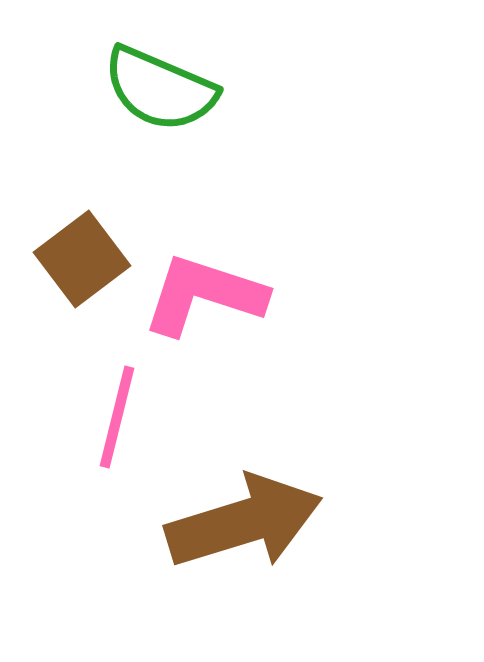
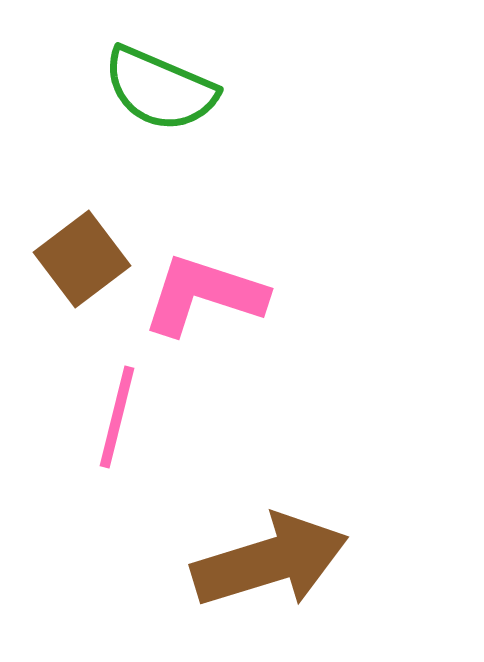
brown arrow: moved 26 px right, 39 px down
